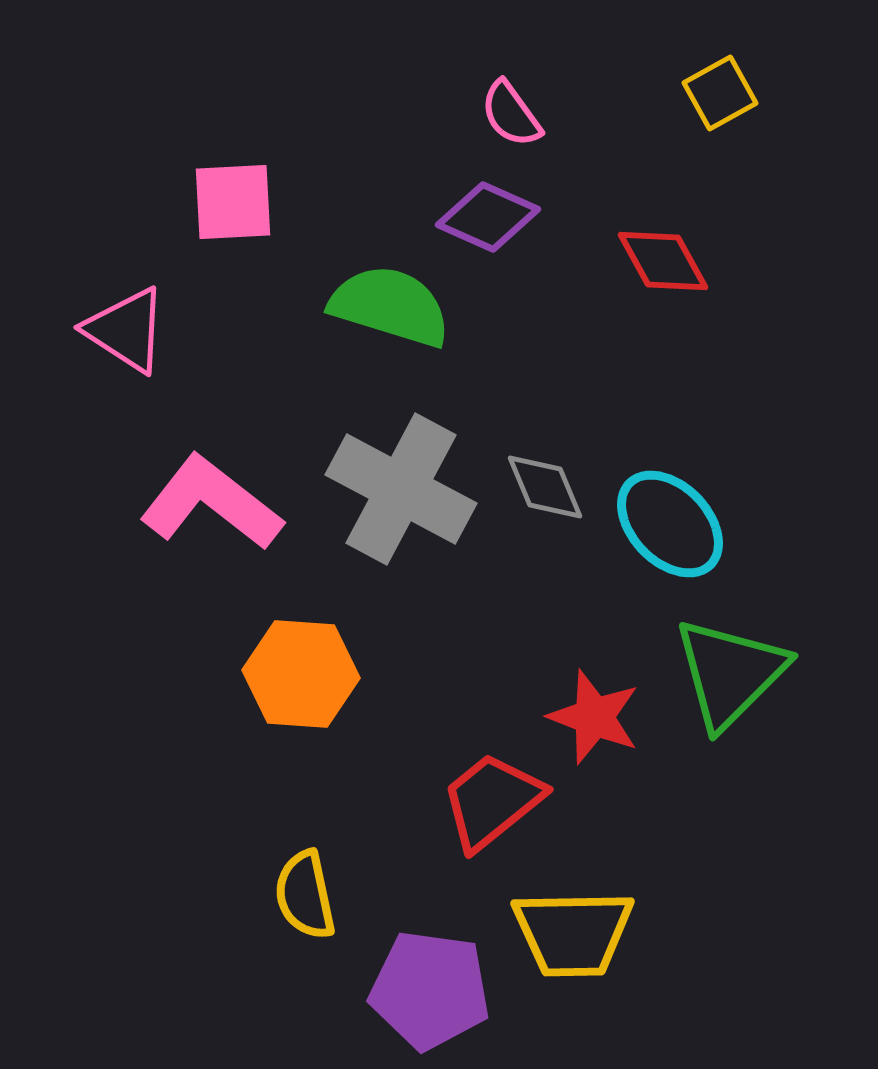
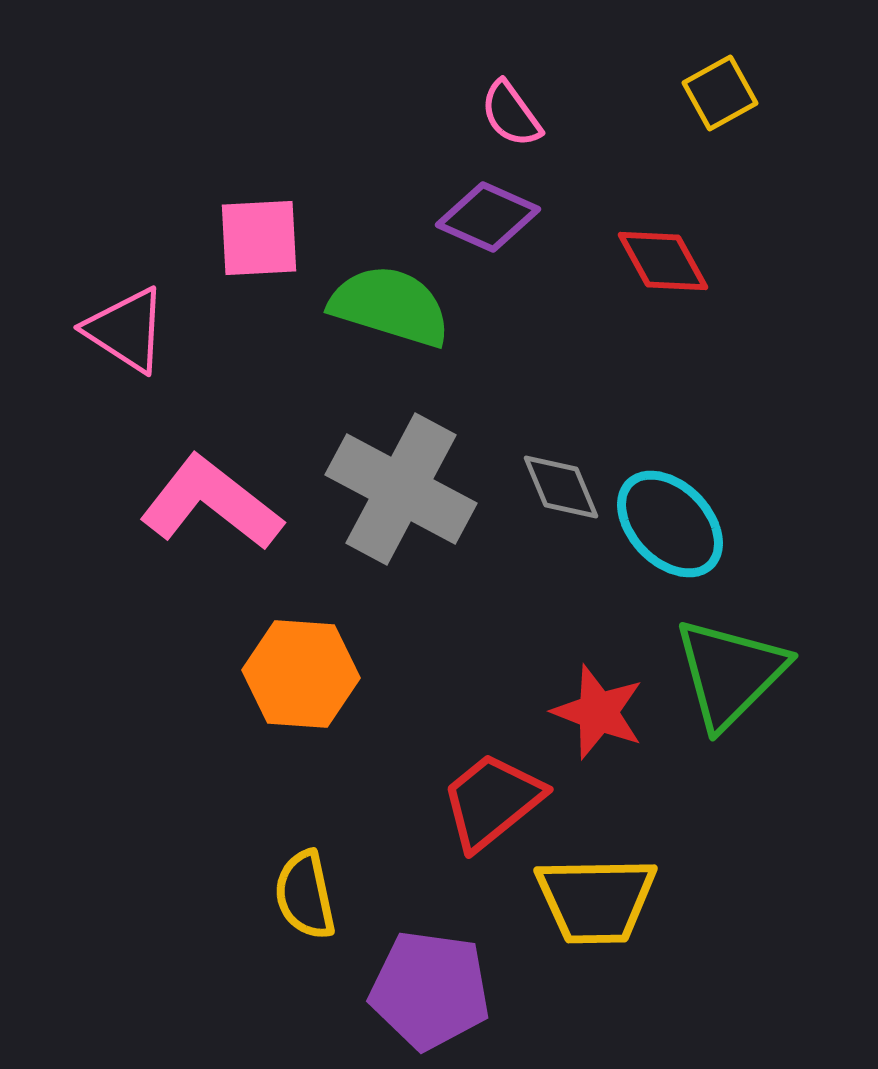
pink square: moved 26 px right, 36 px down
gray diamond: moved 16 px right
red star: moved 4 px right, 5 px up
yellow trapezoid: moved 23 px right, 33 px up
